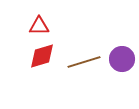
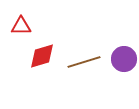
red triangle: moved 18 px left
purple circle: moved 2 px right
